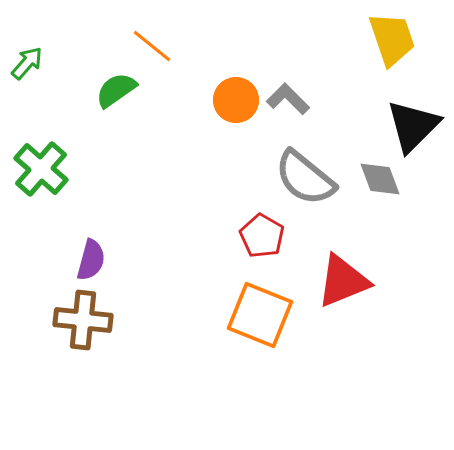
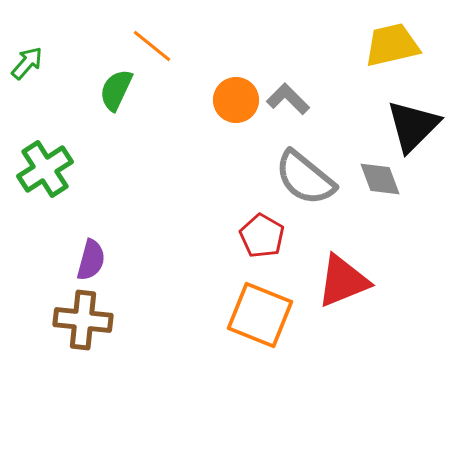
yellow trapezoid: moved 6 px down; rotated 84 degrees counterclockwise
green semicircle: rotated 30 degrees counterclockwise
green cross: moved 4 px right; rotated 16 degrees clockwise
